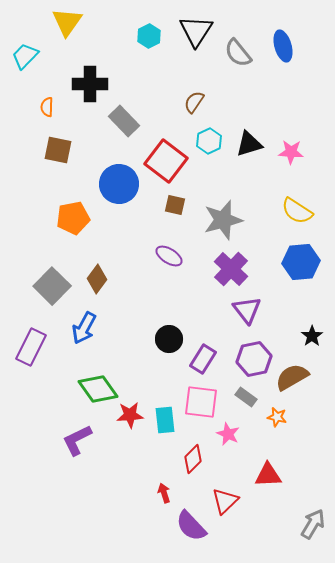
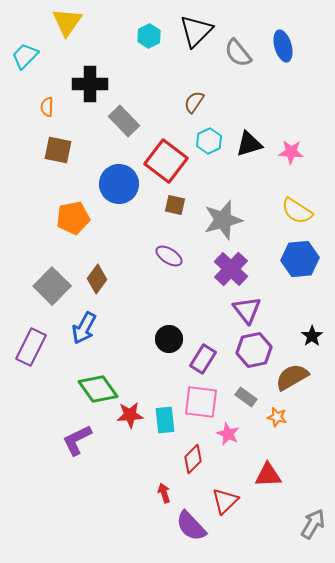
black triangle at (196, 31): rotated 12 degrees clockwise
blue hexagon at (301, 262): moved 1 px left, 3 px up
purple hexagon at (254, 359): moved 9 px up
